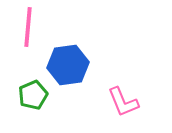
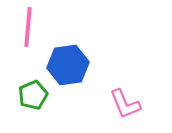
pink L-shape: moved 2 px right, 2 px down
